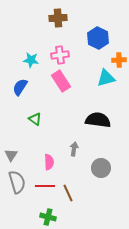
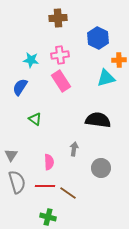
brown line: rotated 30 degrees counterclockwise
